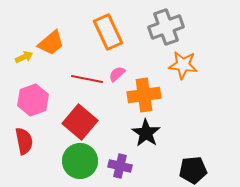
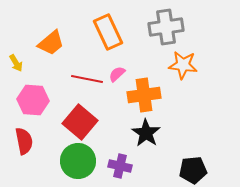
gray cross: rotated 12 degrees clockwise
yellow arrow: moved 8 px left, 6 px down; rotated 84 degrees clockwise
pink hexagon: rotated 24 degrees clockwise
green circle: moved 2 px left
